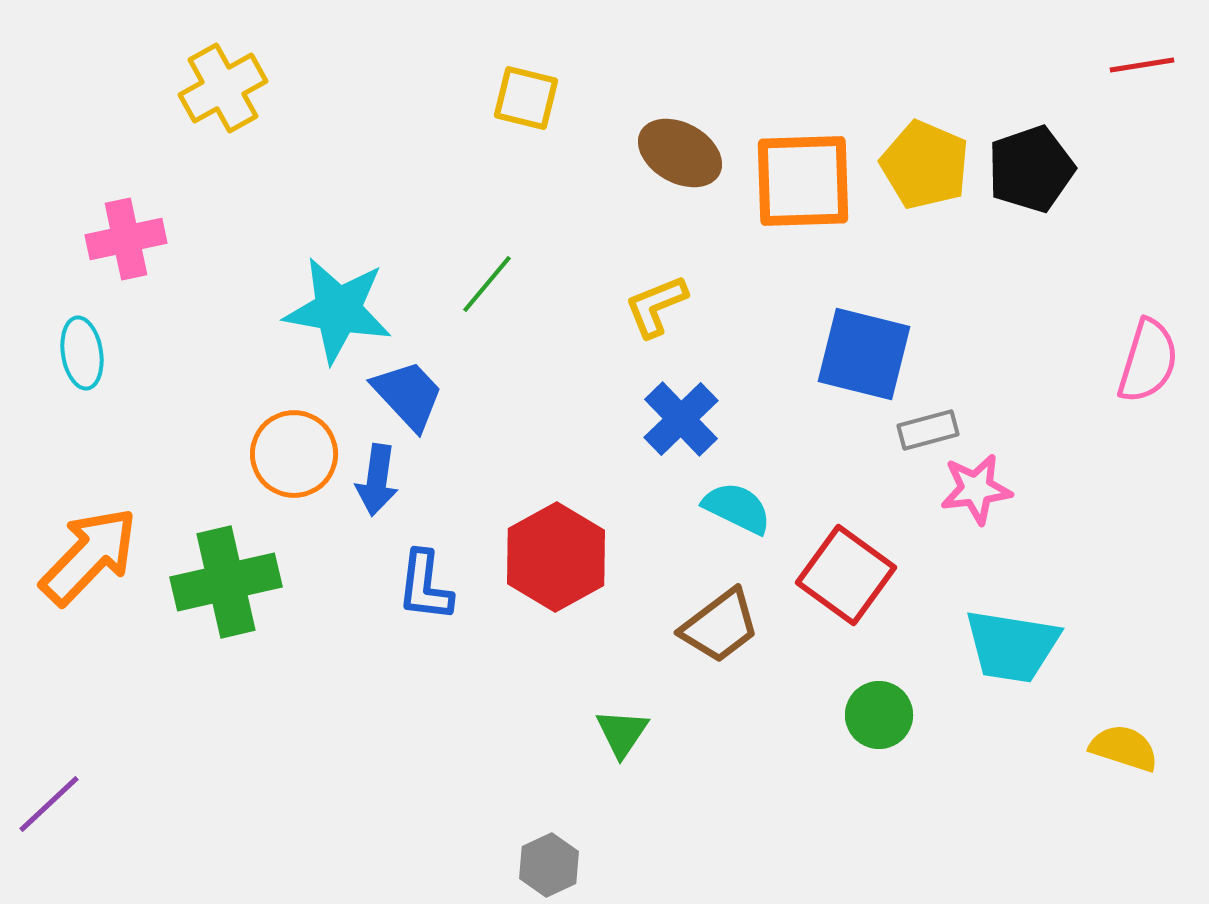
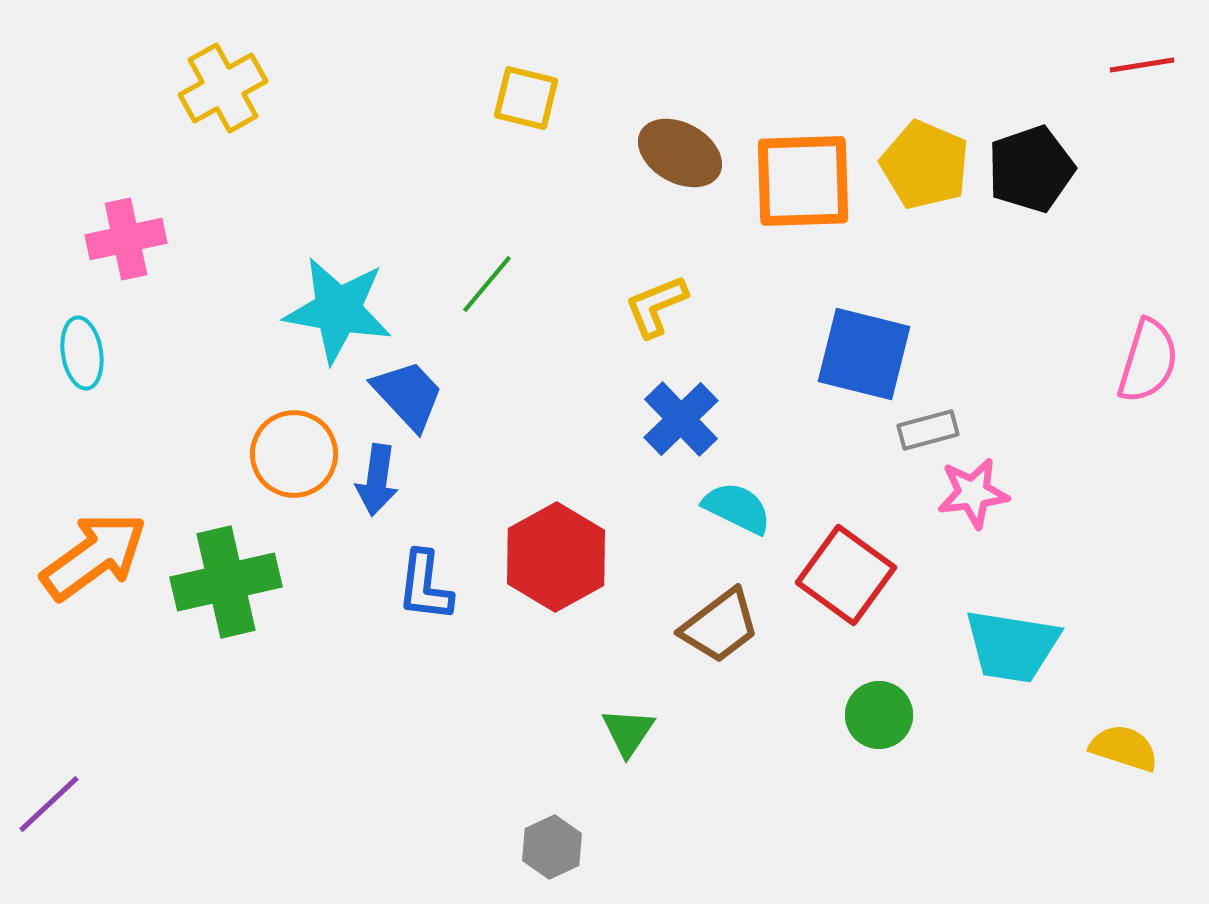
pink star: moved 3 px left, 4 px down
orange arrow: moved 5 px right; rotated 10 degrees clockwise
green triangle: moved 6 px right, 1 px up
gray hexagon: moved 3 px right, 18 px up
